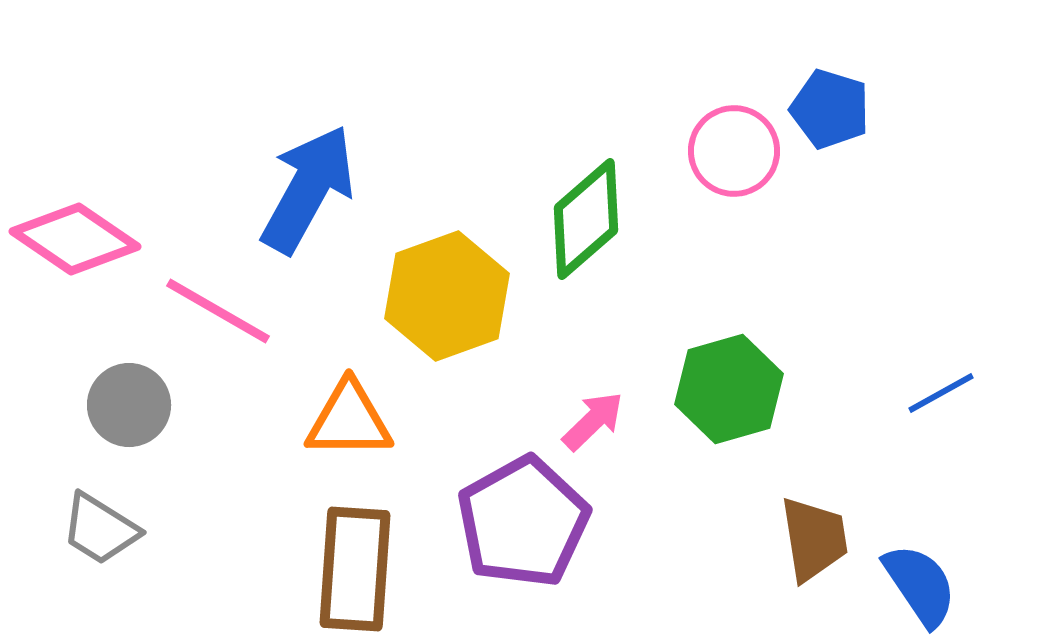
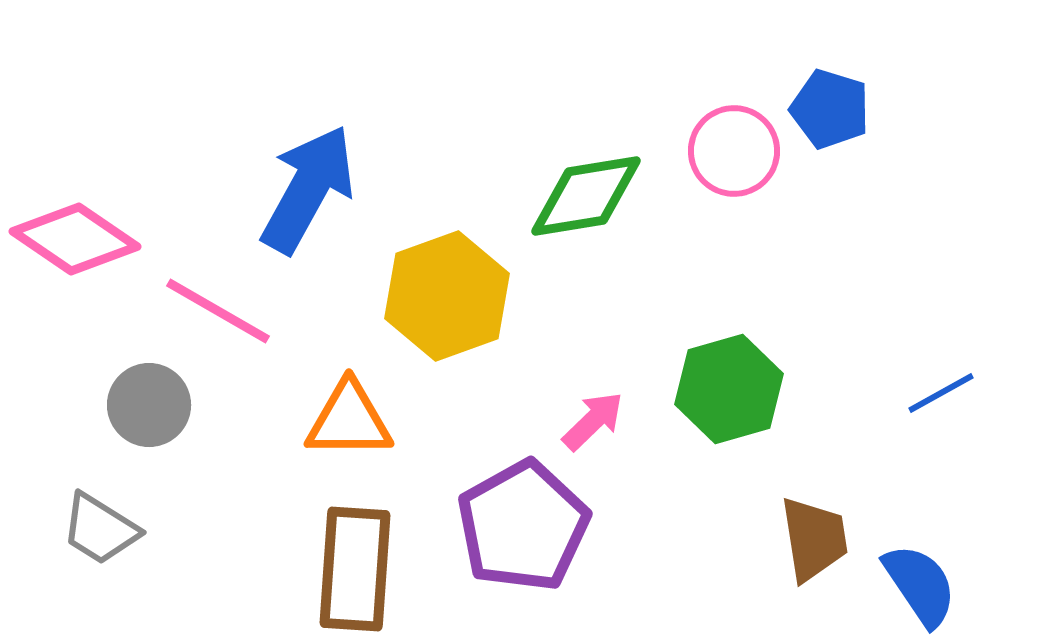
green diamond: moved 23 px up; rotated 32 degrees clockwise
gray circle: moved 20 px right
purple pentagon: moved 4 px down
